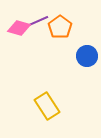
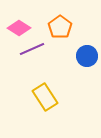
purple line: moved 4 px left, 27 px down
pink diamond: rotated 15 degrees clockwise
yellow rectangle: moved 2 px left, 9 px up
